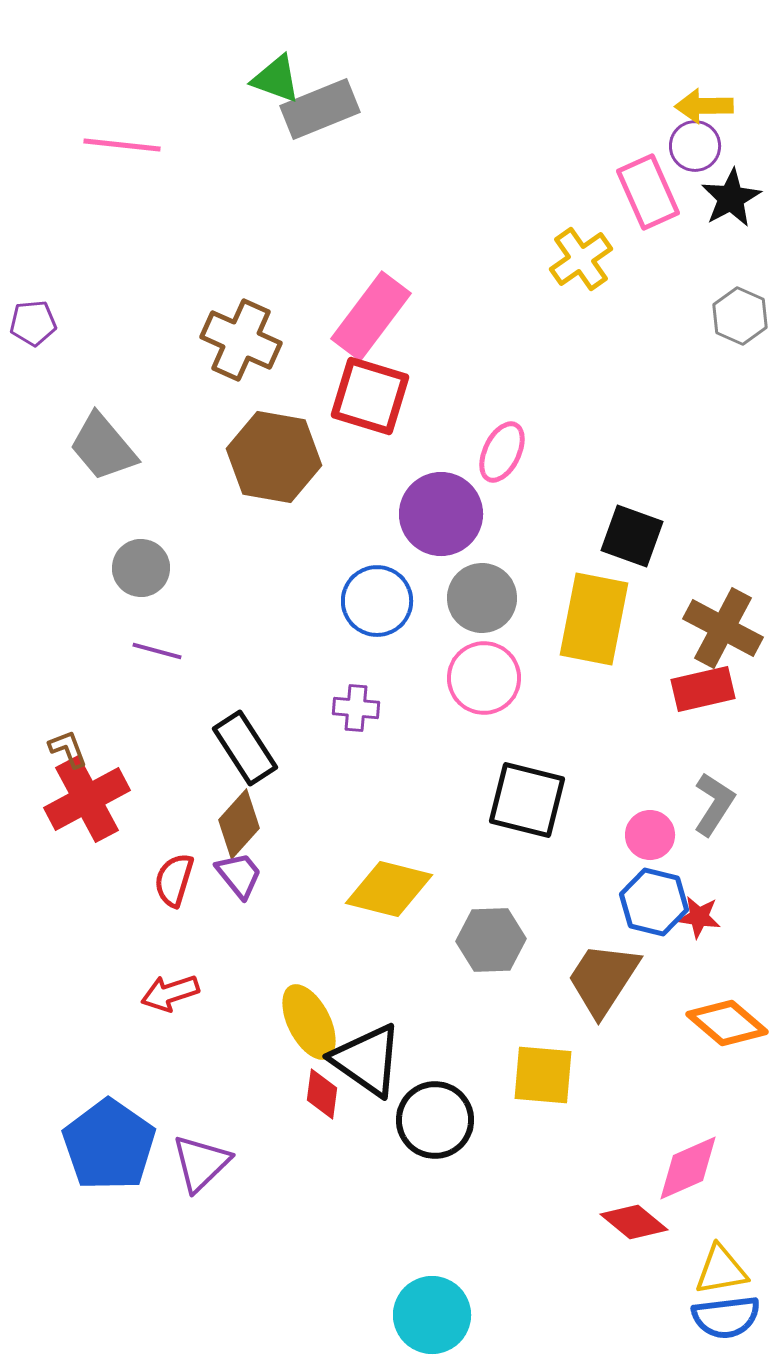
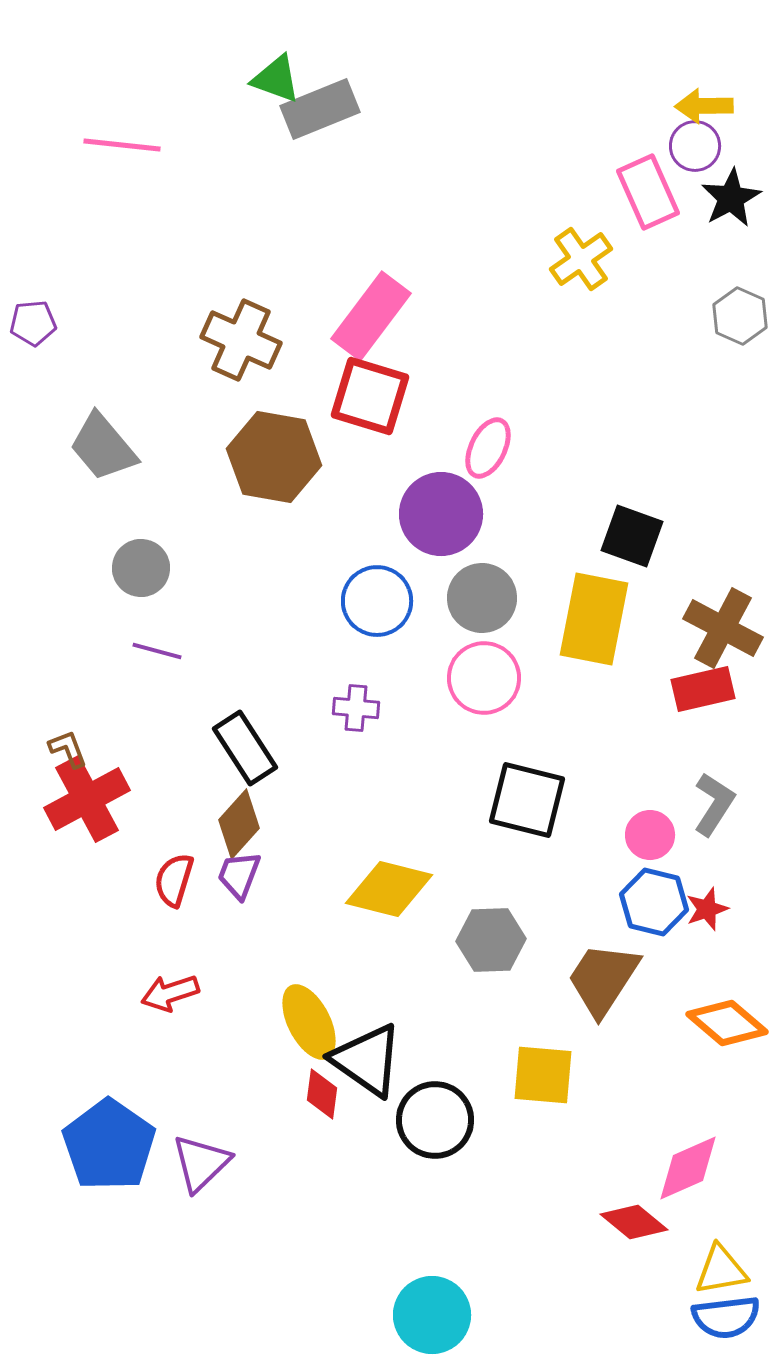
pink ellipse at (502, 452): moved 14 px left, 4 px up
purple trapezoid at (239, 875): rotated 120 degrees counterclockwise
red star at (699, 917): moved 8 px right, 8 px up; rotated 27 degrees counterclockwise
